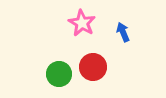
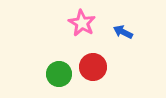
blue arrow: rotated 42 degrees counterclockwise
